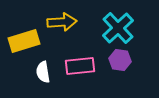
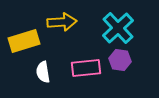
pink rectangle: moved 6 px right, 2 px down
